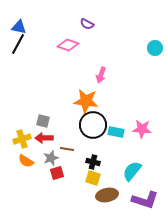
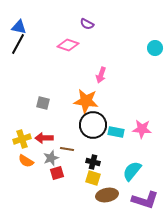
gray square: moved 18 px up
